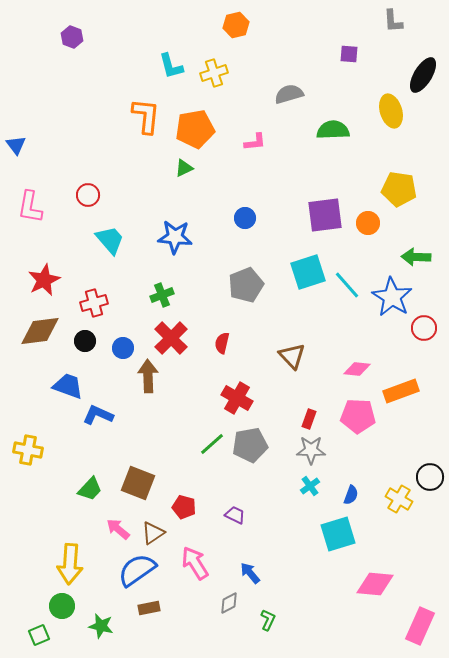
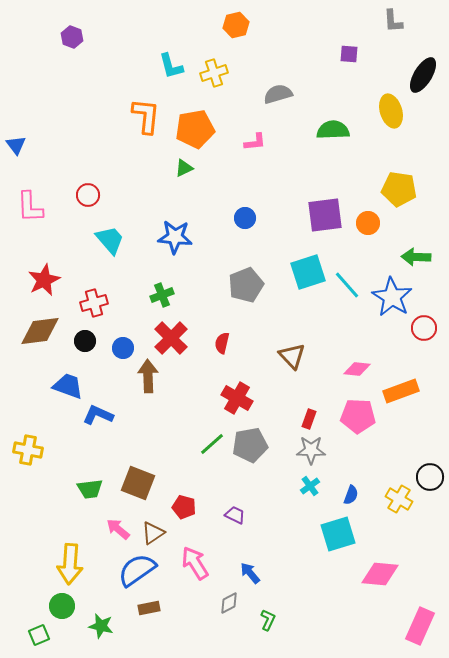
gray semicircle at (289, 94): moved 11 px left
pink L-shape at (30, 207): rotated 12 degrees counterclockwise
green trapezoid at (90, 489): rotated 40 degrees clockwise
pink diamond at (375, 584): moved 5 px right, 10 px up
